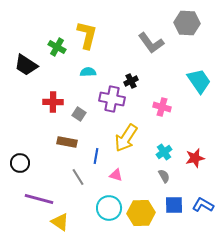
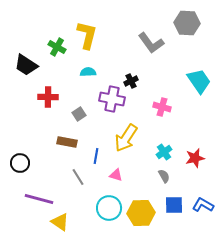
red cross: moved 5 px left, 5 px up
gray square: rotated 24 degrees clockwise
